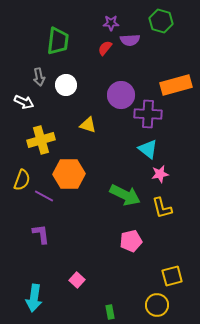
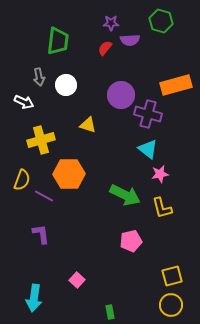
purple cross: rotated 12 degrees clockwise
yellow circle: moved 14 px right
